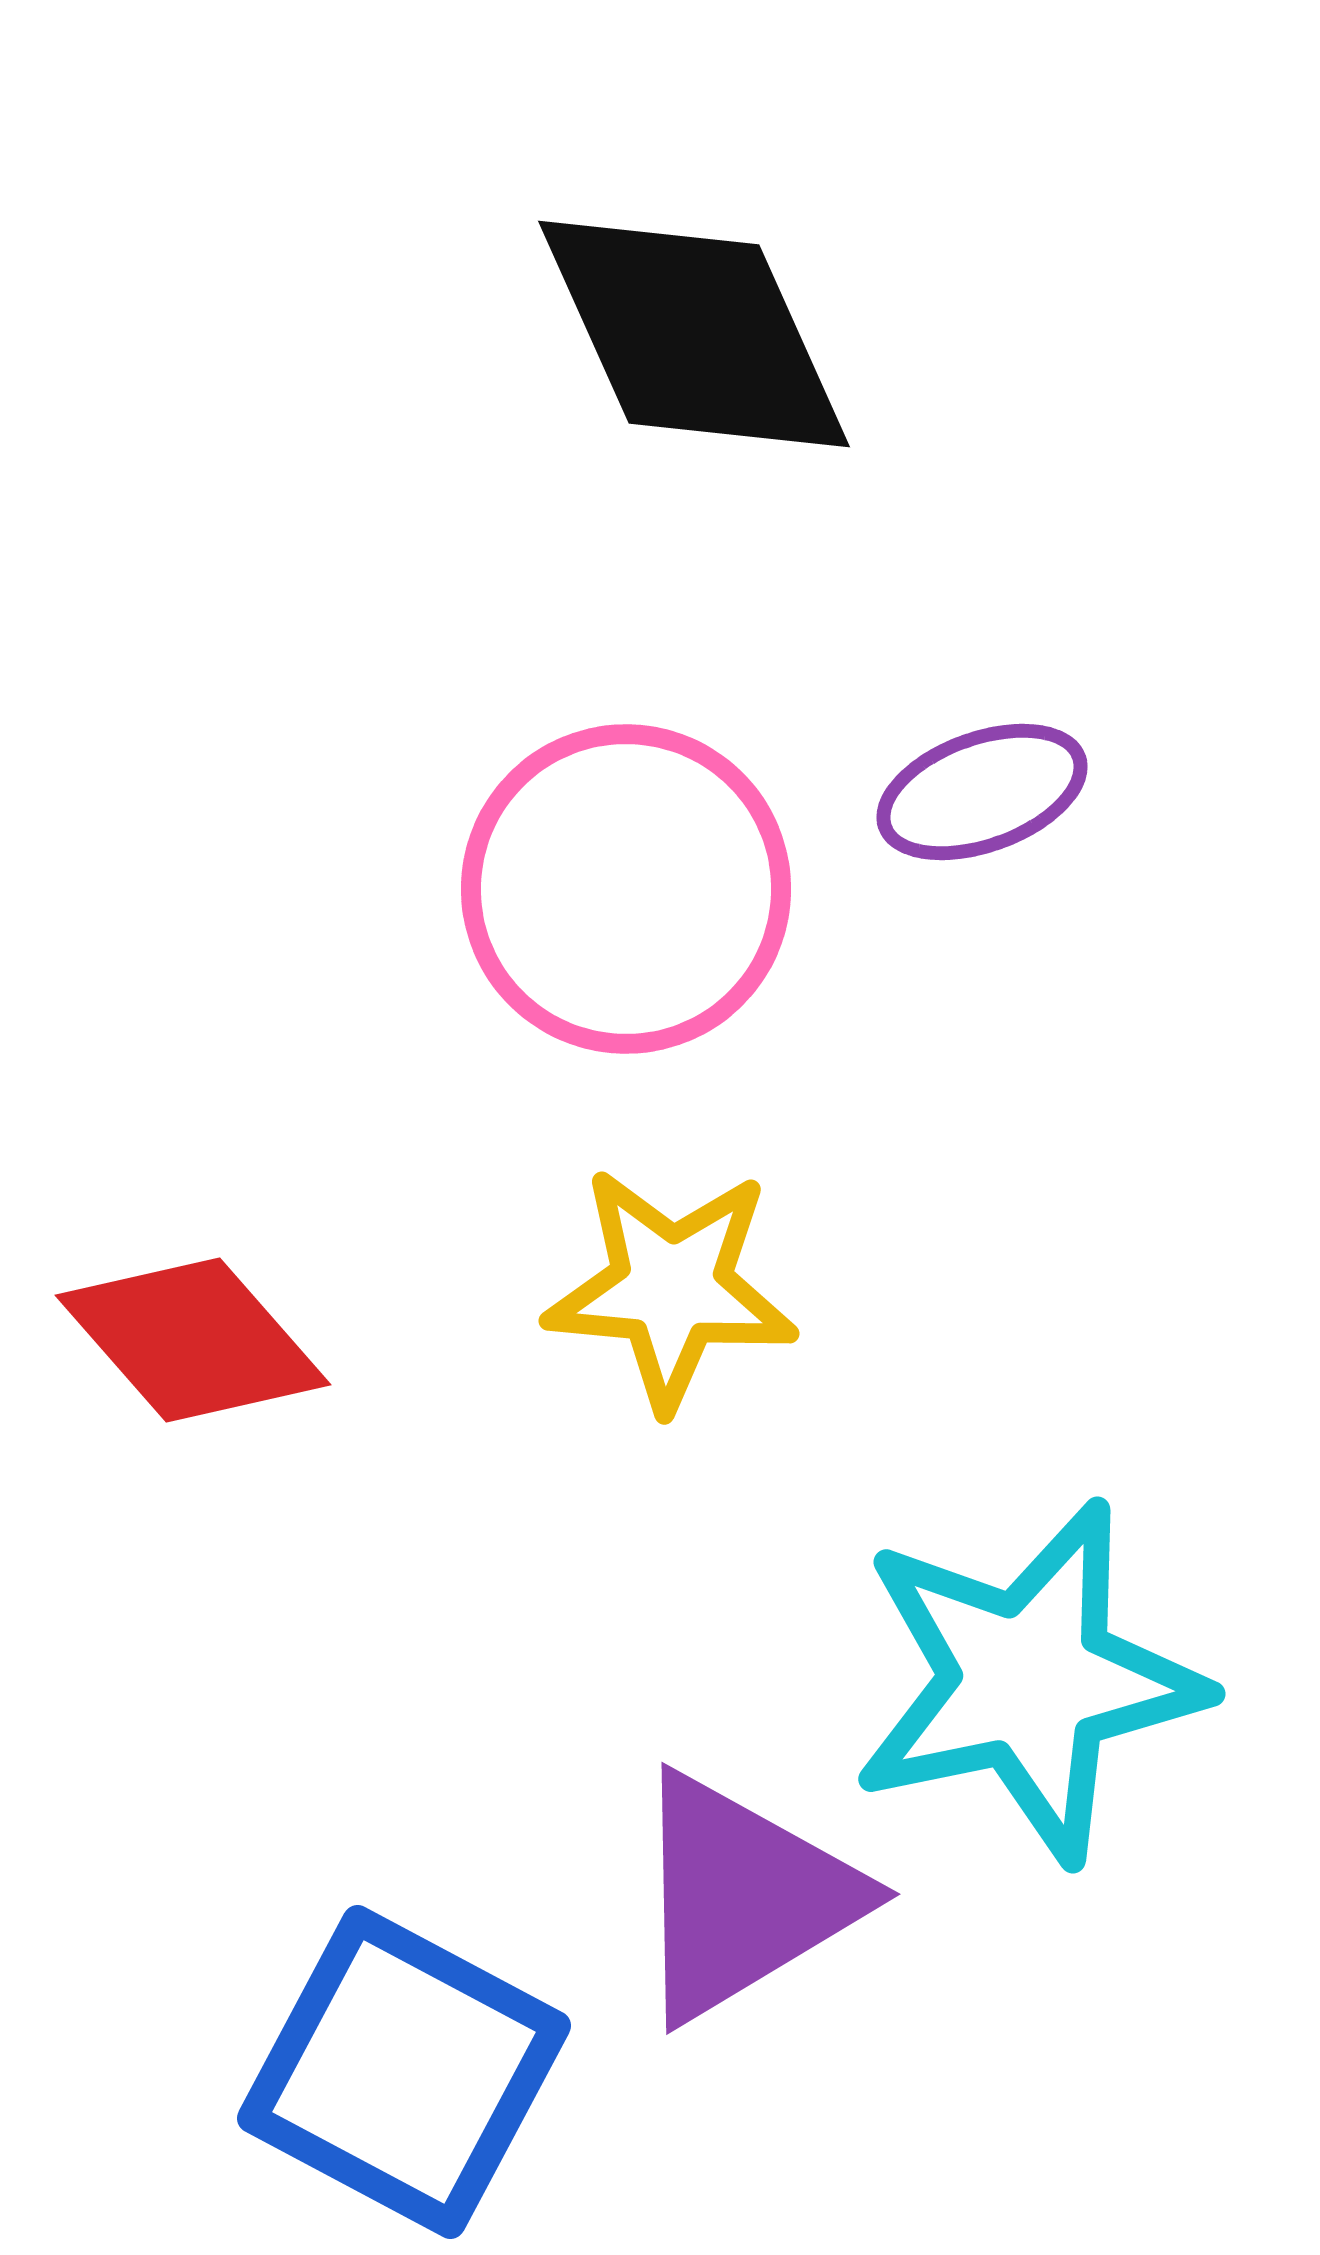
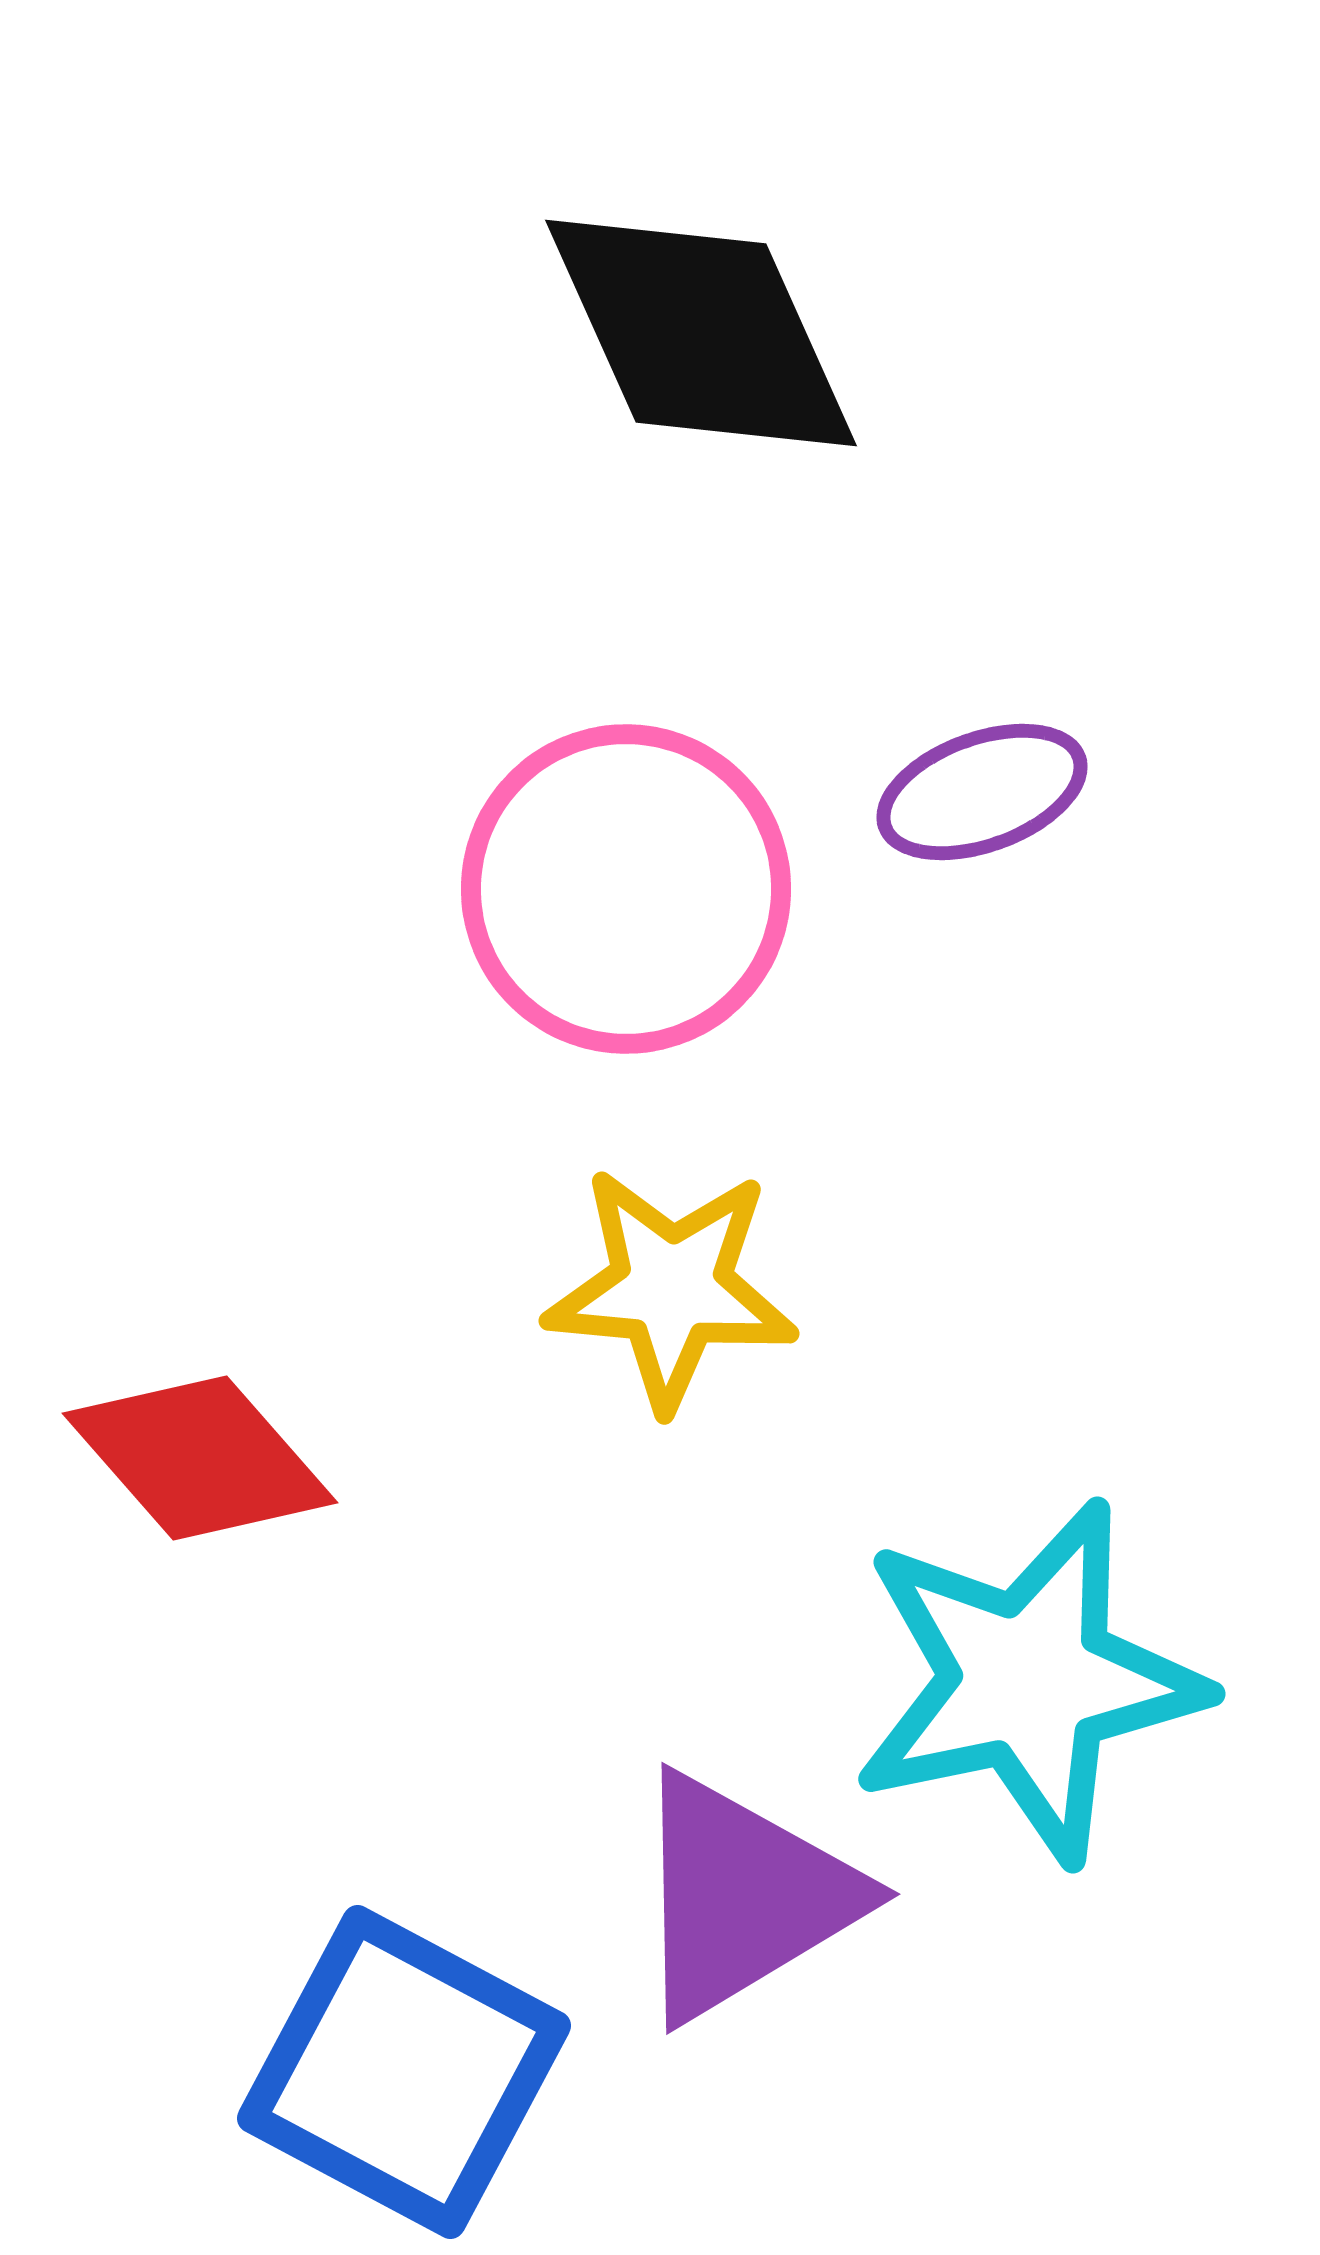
black diamond: moved 7 px right, 1 px up
red diamond: moved 7 px right, 118 px down
